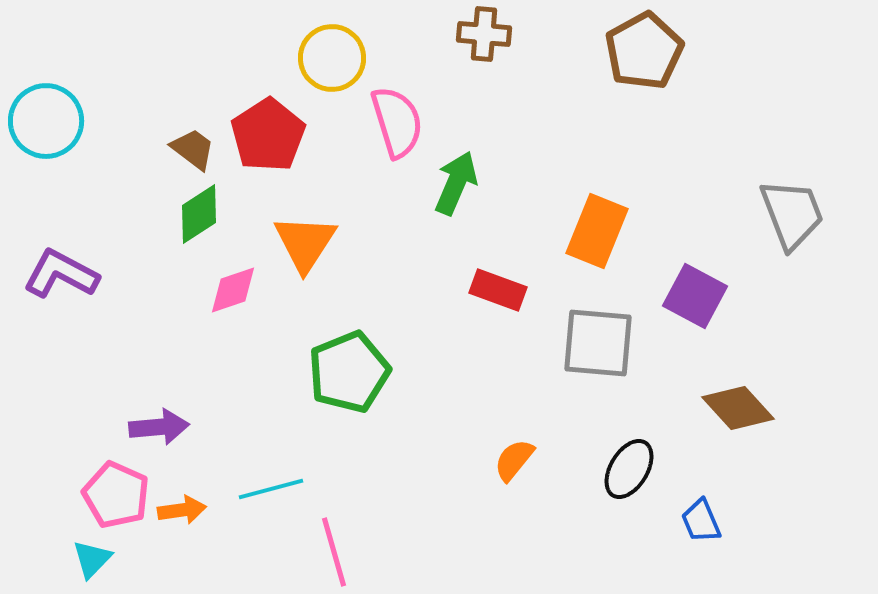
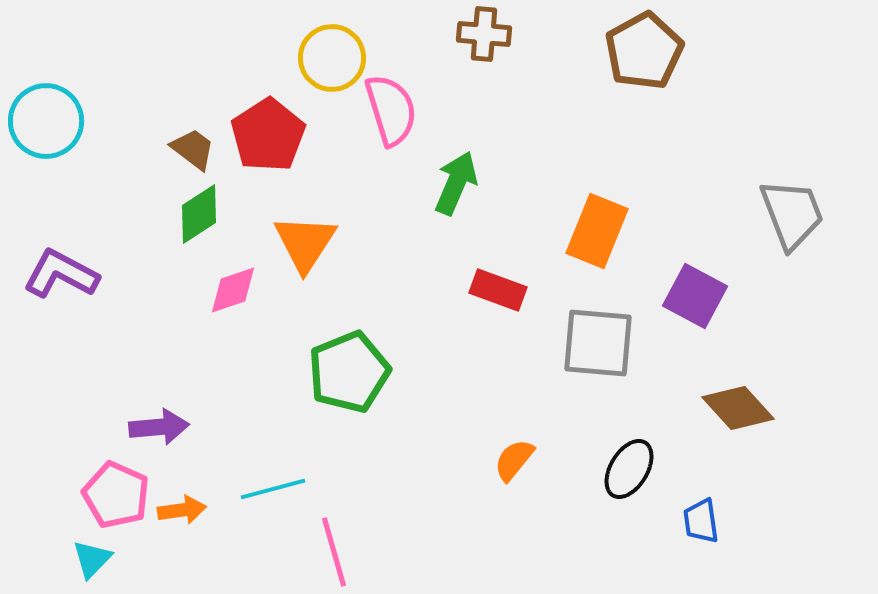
pink semicircle: moved 6 px left, 12 px up
cyan line: moved 2 px right
blue trapezoid: rotated 15 degrees clockwise
